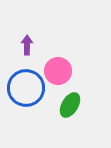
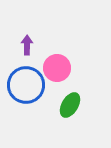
pink circle: moved 1 px left, 3 px up
blue circle: moved 3 px up
